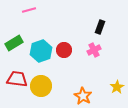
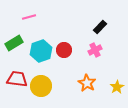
pink line: moved 7 px down
black rectangle: rotated 24 degrees clockwise
pink cross: moved 1 px right
orange star: moved 4 px right, 13 px up
